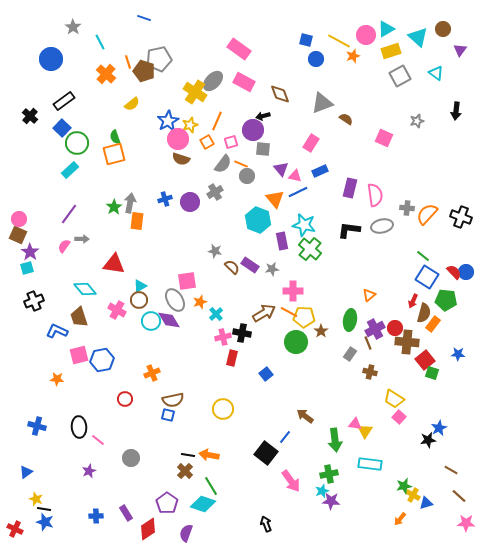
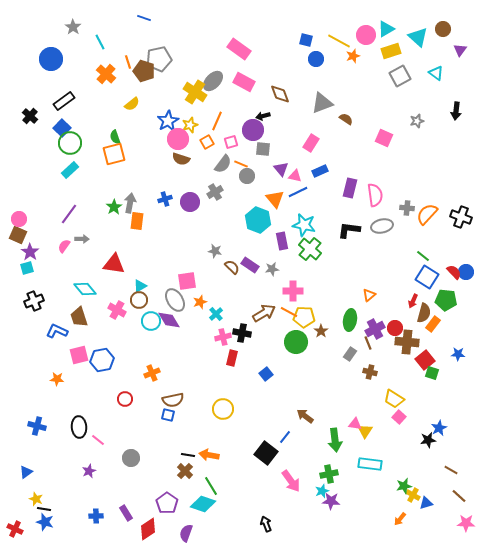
green circle at (77, 143): moved 7 px left
